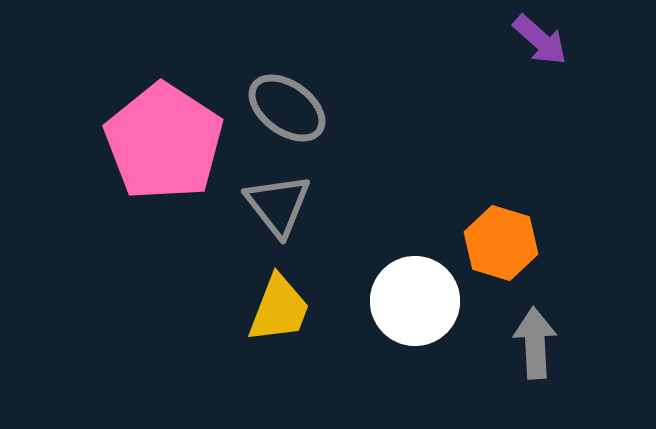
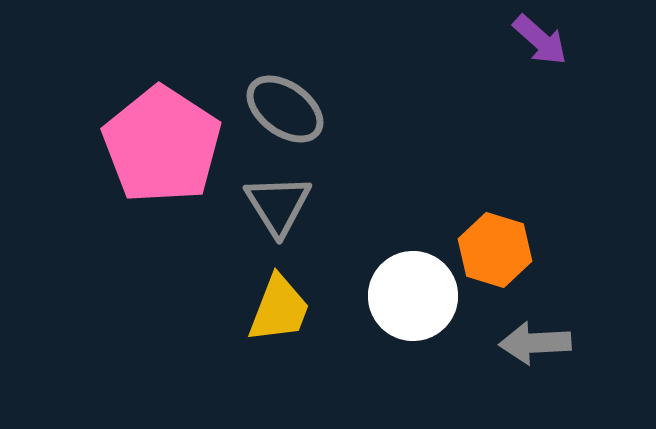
gray ellipse: moved 2 px left, 1 px down
pink pentagon: moved 2 px left, 3 px down
gray triangle: rotated 6 degrees clockwise
orange hexagon: moved 6 px left, 7 px down
white circle: moved 2 px left, 5 px up
gray arrow: rotated 90 degrees counterclockwise
